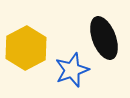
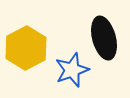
black ellipse: rotated 6 degrees clockwise
